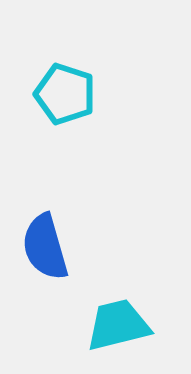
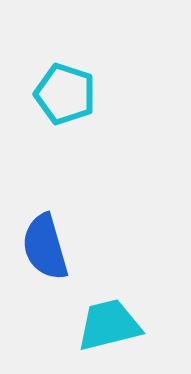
cyan trapezoid: moved 9 px left
